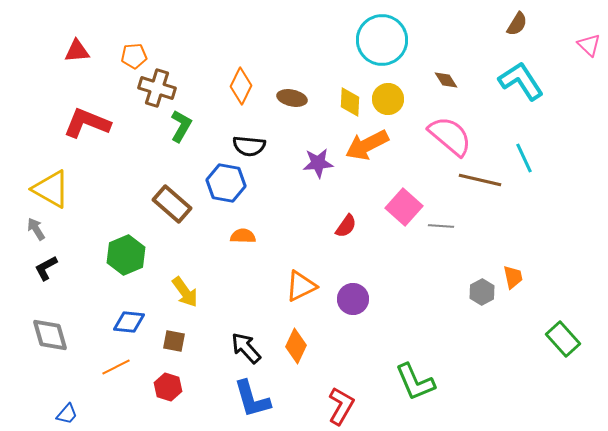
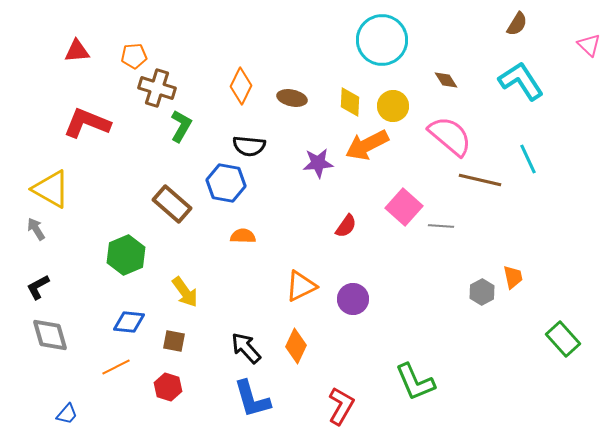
yellow circle at (388, 99): moved 5 px right, 7 px down
cyan line at (524, 158): moved 4 px right, 1 px down
black L-shape at (46, 268): moved 8 px left, 19 px down
